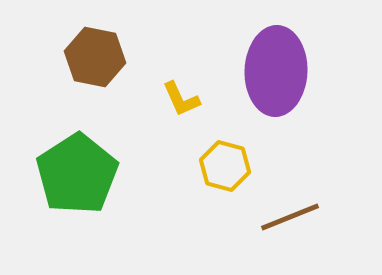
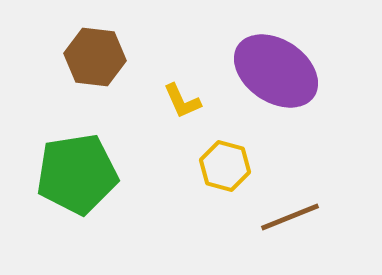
brown hexagon: rotated 4 degrees counterclockwise
purple ellipse: rotated 58 degrees counterclockwise
yellow L-shape: moved 1 px right, 2 px down
green pentagon: rotated 24 degrees clockwise
